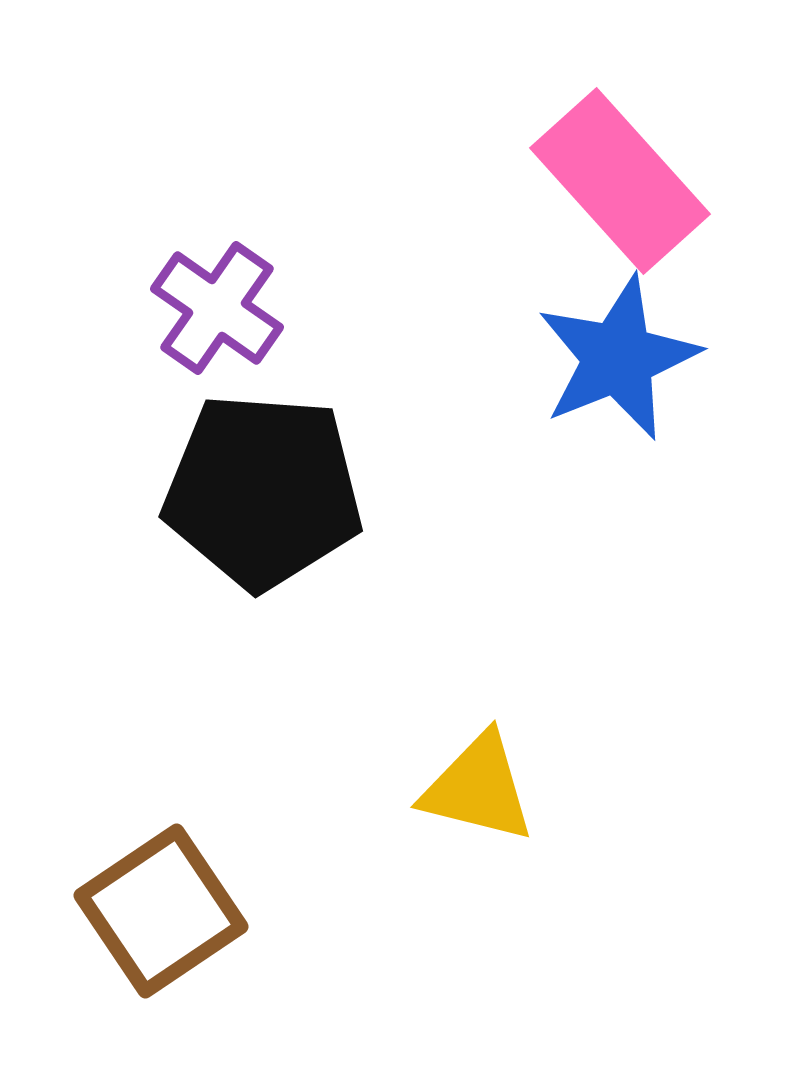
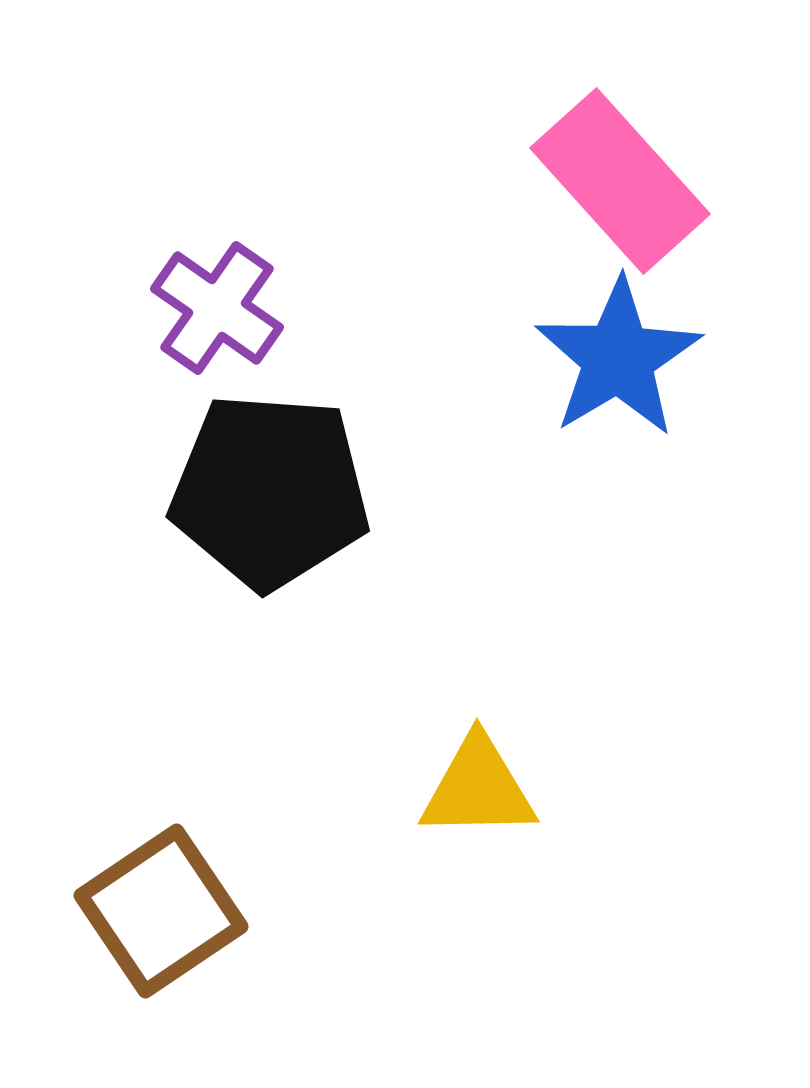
blue star: rotated 9 degrees counterclockwise
black pentagon: moved 7 px right
yellow triangle: rotated 15 degrees counterclockwise
